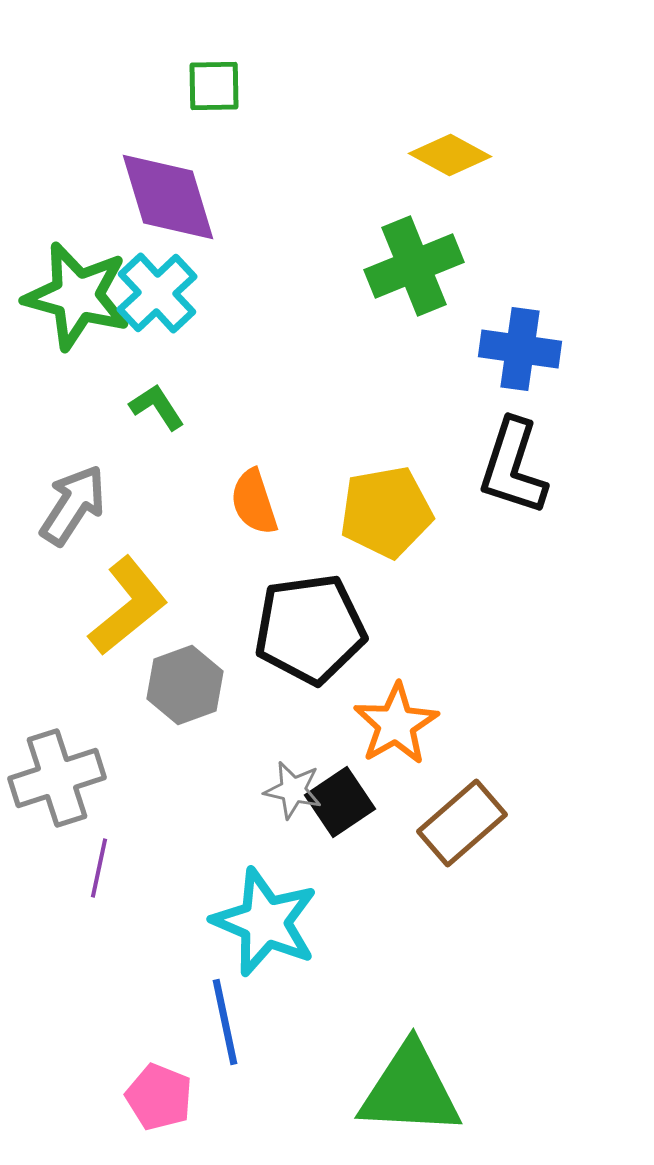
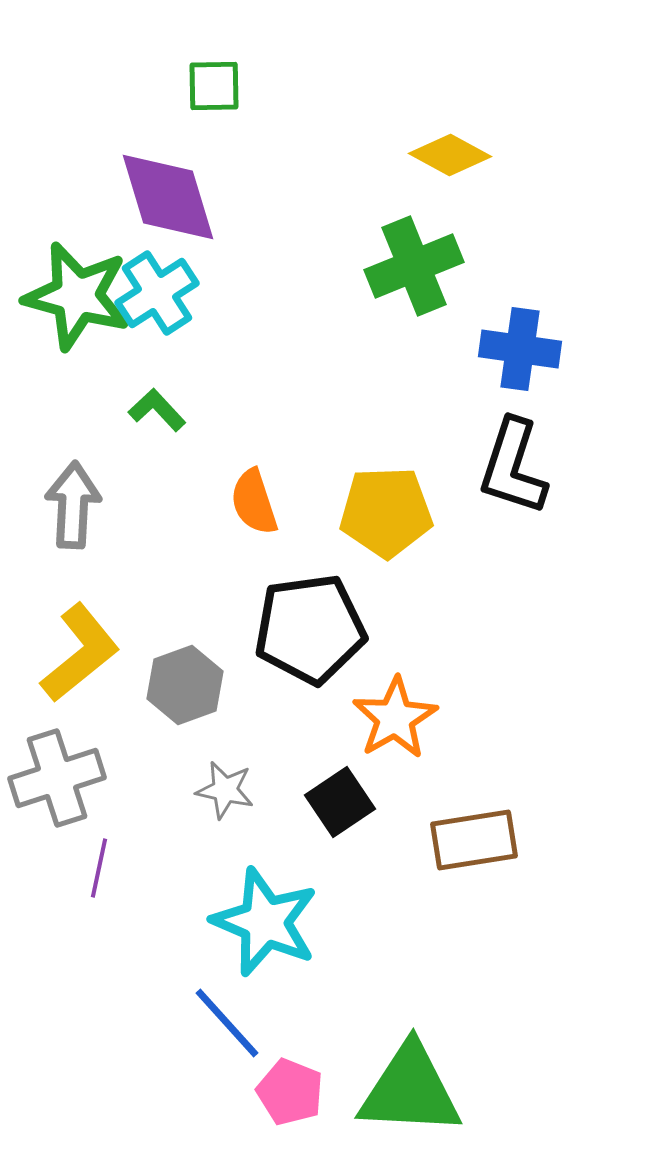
cyan cross: rotated 10 degrees clockwise
green L-shape: moved 3 px down; rotated 10 degrees counterclockwise
gray arrow: rotated 30 degrees counterclockwise
yellow pentagon: rotated 8 degrees clockwise
yellow L-shape: moved 48 px left, 47 px down
orange star: moved 1 px left, 6 px up
gray star: moved 68 px left
brown rectangle: moved 12 px right, 17 px down; rotated 32 degrees clockwise
blue line: moved 2 px right, 1 px down; rotated 30 degrees counterclockwise
pink pentagon: moved 131 px right, 5 px up
